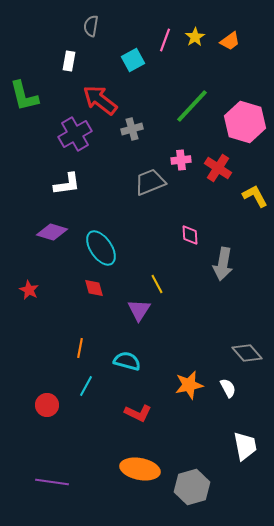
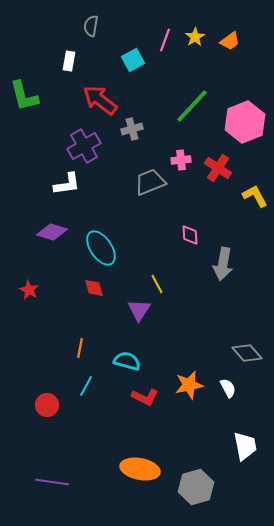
pink hexagon: rotated 21 degrees clockwise
purple cross: moved 9 px right, 12 px down
red L-shape: moved 7 px right, 16 px up
gray hexagon: moved 4 px right
